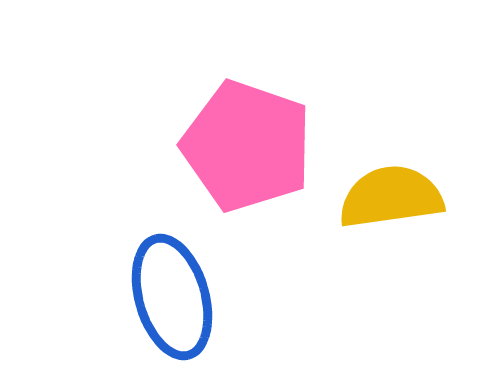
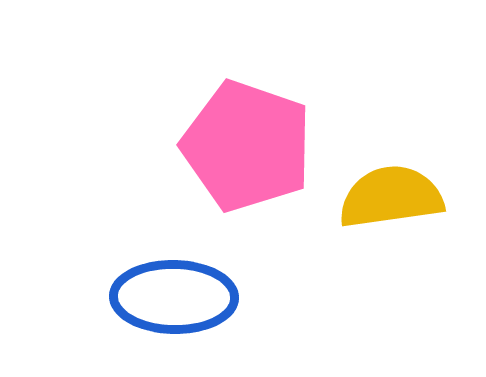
blue ellipse: moved 2 px right; rotated 73 degrees counterclockwise
